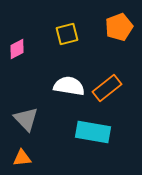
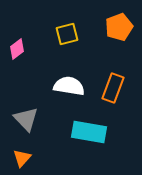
pink diamond: rotated 10 degrees counterclockwise
orange rectangle: moved 6 px right; rotated 32 degrees counterclockwise
cyan rectangle: moved 4 px left
orange triangle: rotated 42 degrees counterclockwise
